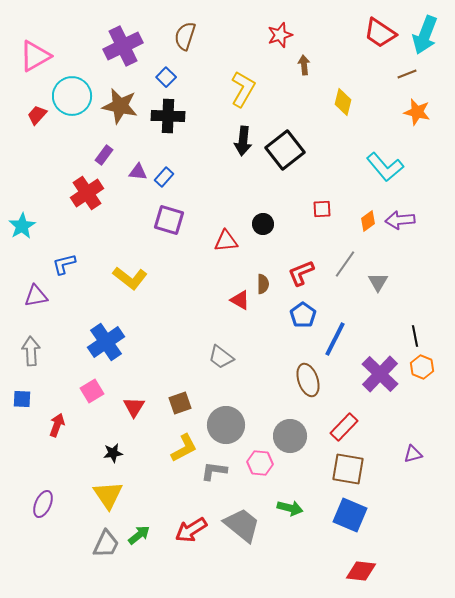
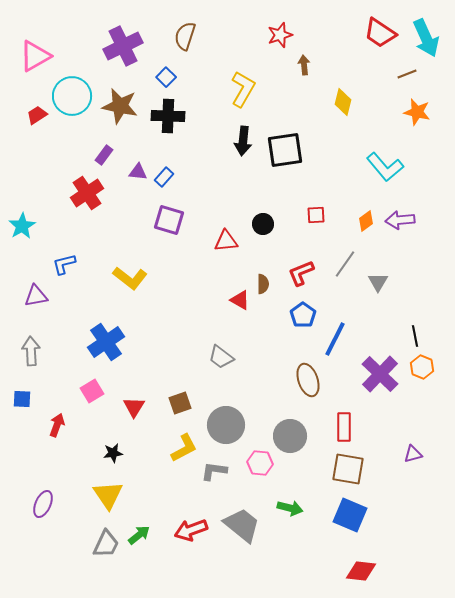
cyan arrow at (425, 35): moved 1 px right, 3 px down; rotated 45 degrees counterclockwise
red trapezoid at (37, 115): rotated 15 degrees clockwise
black square at (285, 150): rotated 30 degrees clockwise
red square at (322, 209): moved 6 px left, 6 px down
orange diamond at (368, 221): moved 2 px left
red rectangle at (344, 427): rotated 44 degrees counterclockwise
red arrow at (191, 530): rotated 12 degrees clockwise
